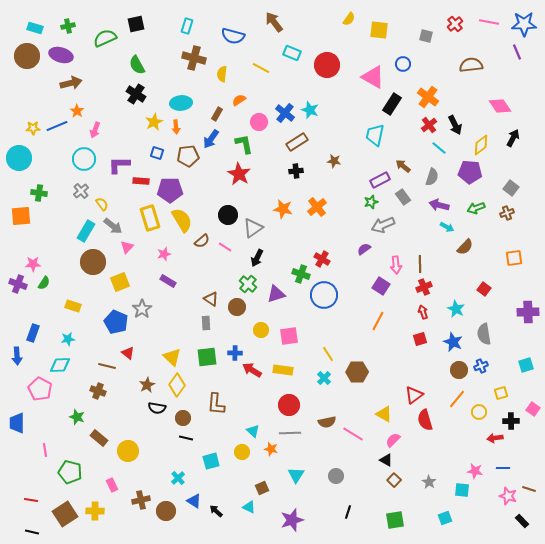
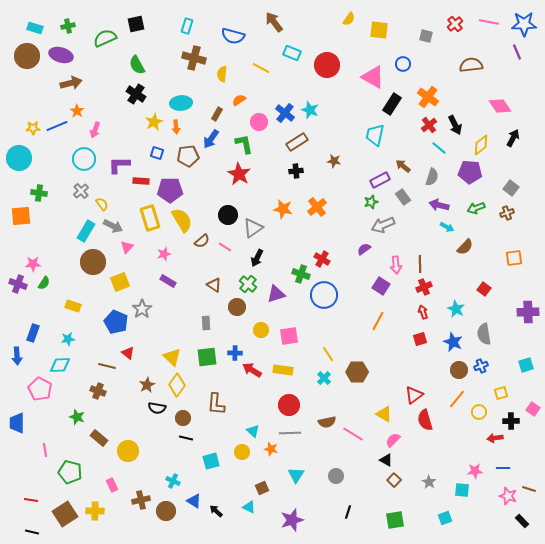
gray arrow at (113, 226): rotated 12 degrees counterclockwise
brown triangle at (211, 299): moved 3 px right, 14 px up
pink star at (475, 471): rotated 14 degrees counterclockwise
cyan cross at (178, 478): moved 5 px left, 3 px down; rotated 24 degrees counterclockwise
